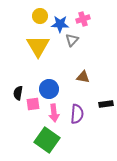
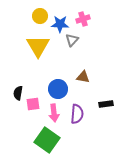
blue circle: moved 9 px right
